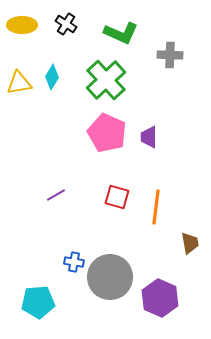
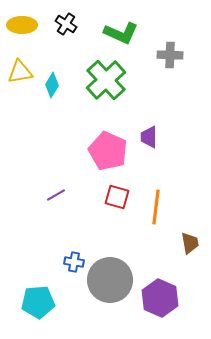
cyan diamond: moved 8 px down
yellow triangle: moved 1 px right, 11 px up
pink pentagon: moved 1 px right, 18 px down
gray circle: moved 3 px down
